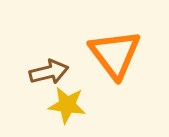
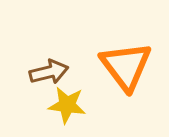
orange triangle: moved 11 px right, 12 px down
